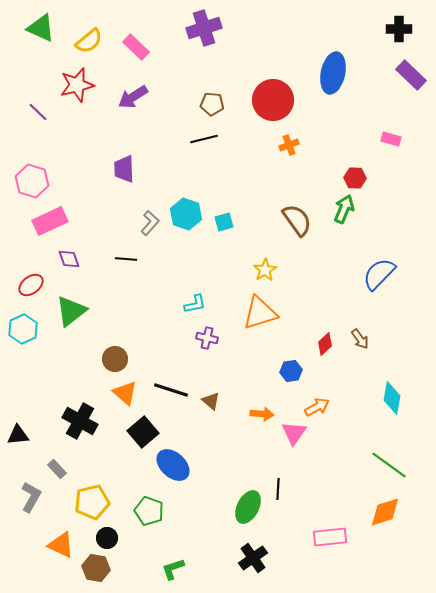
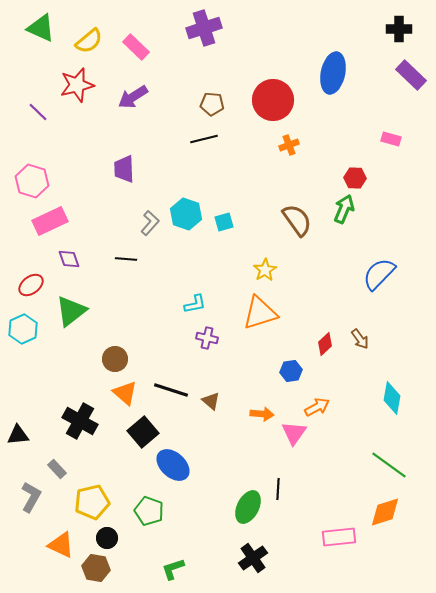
pink rectangle at (330, 537): moved 9 px right
